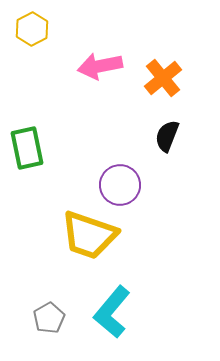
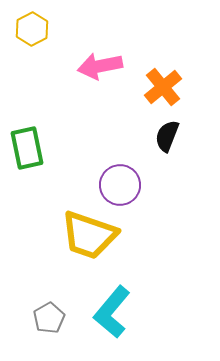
orange cross: moved 9 px down
